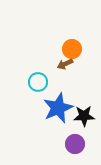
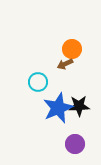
black star: moved 5 px left, 10 px up
